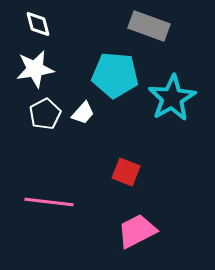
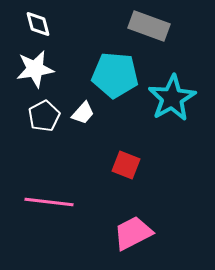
white pentagon: moved 1 px left, 2 px down
red square: moved 7 px up
pink trapezoid: moved 4 px left, 2 px down
